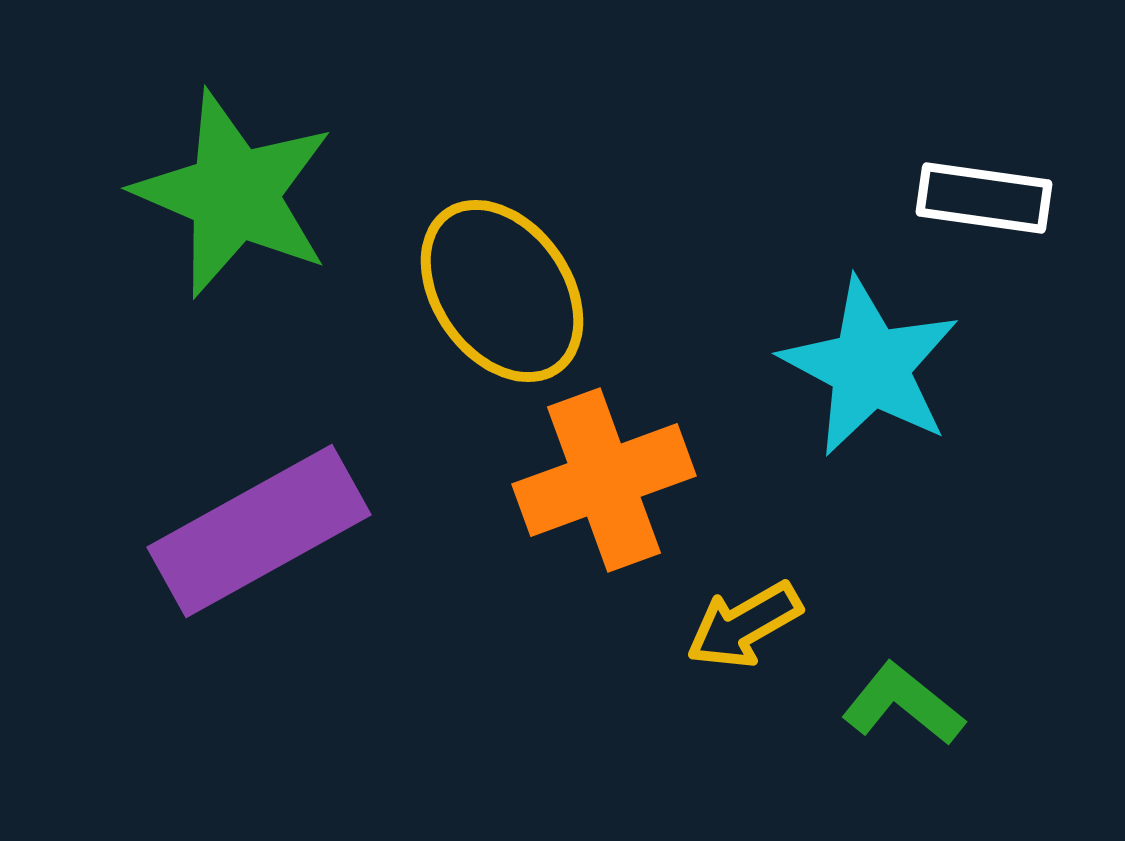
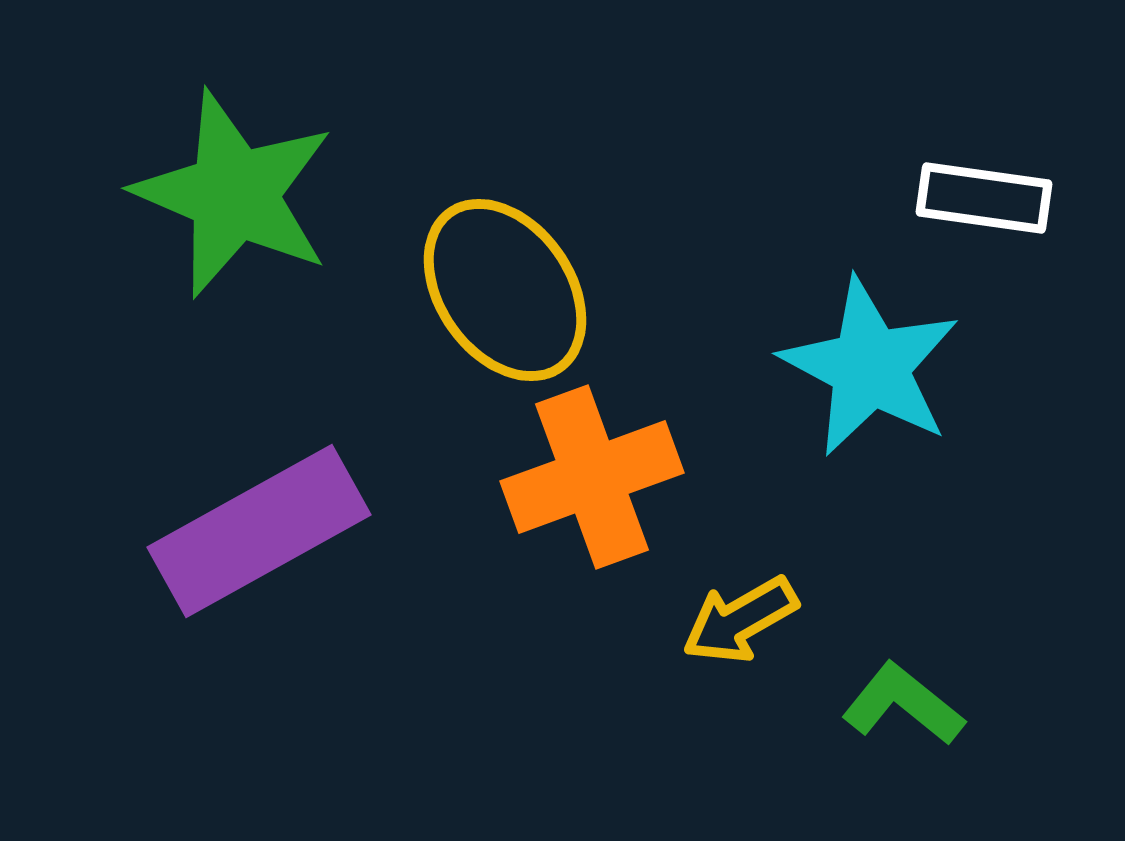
yellow ellipse: moved 3 px right, 1 px up
orange cross: moved 12 px left, 3 px up
yellow arrow: moved 4 px left, 5 px up
